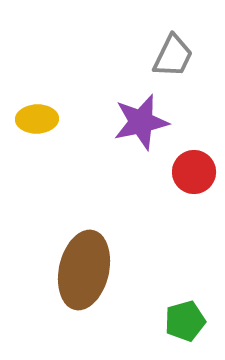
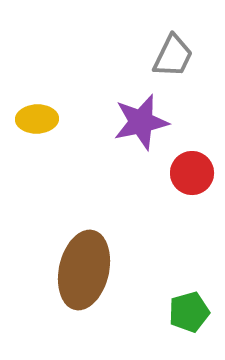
red circle: moved 2 px left, 1 px down
green pentagon: moved 4 px right, 9 px up
